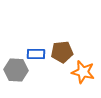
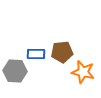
gray hexagon: moved 1 px left, 1 px down
